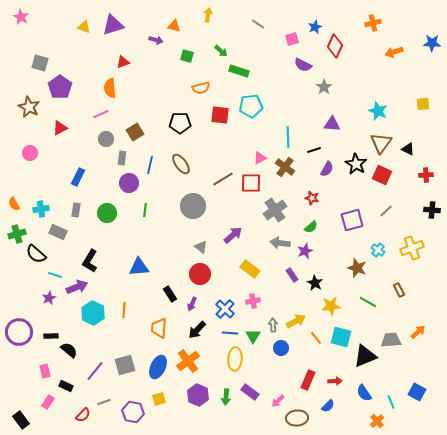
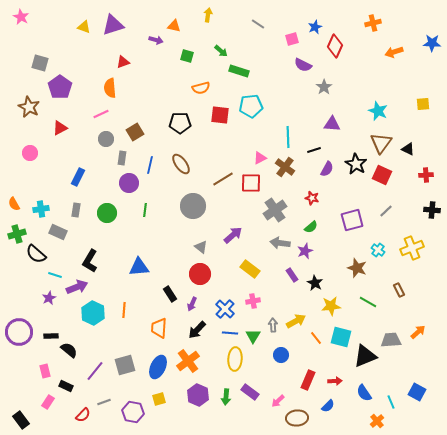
blue circle at (281, 348): moved 7 px down
